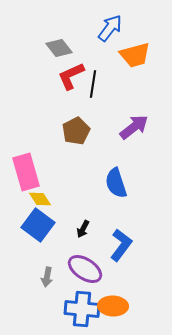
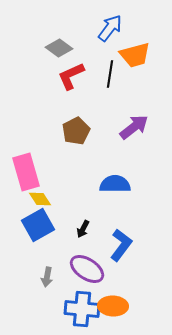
gray diamond: rotated 16 degrees counterclockwise
black line: moved 17 px right, 10 px up
blue semicircle: moved 1 px left, 1 px down; rotated 108 degrees clockwise
blue square: rotated 24 degrees clockwise
purple ellipse: moved 2 px right
